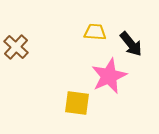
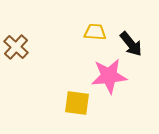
pink star: rotated 18 degrees clockwise
